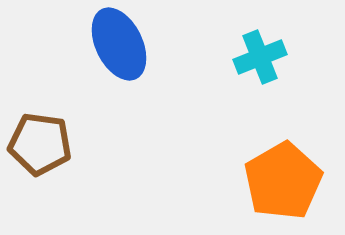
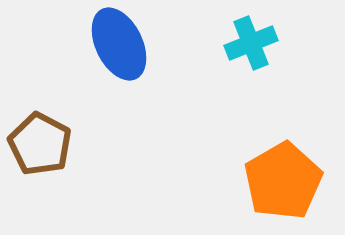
cyan cross: moved 9 px left, 14 px up
brown pentagon: rotated 20 degrees clockwise
